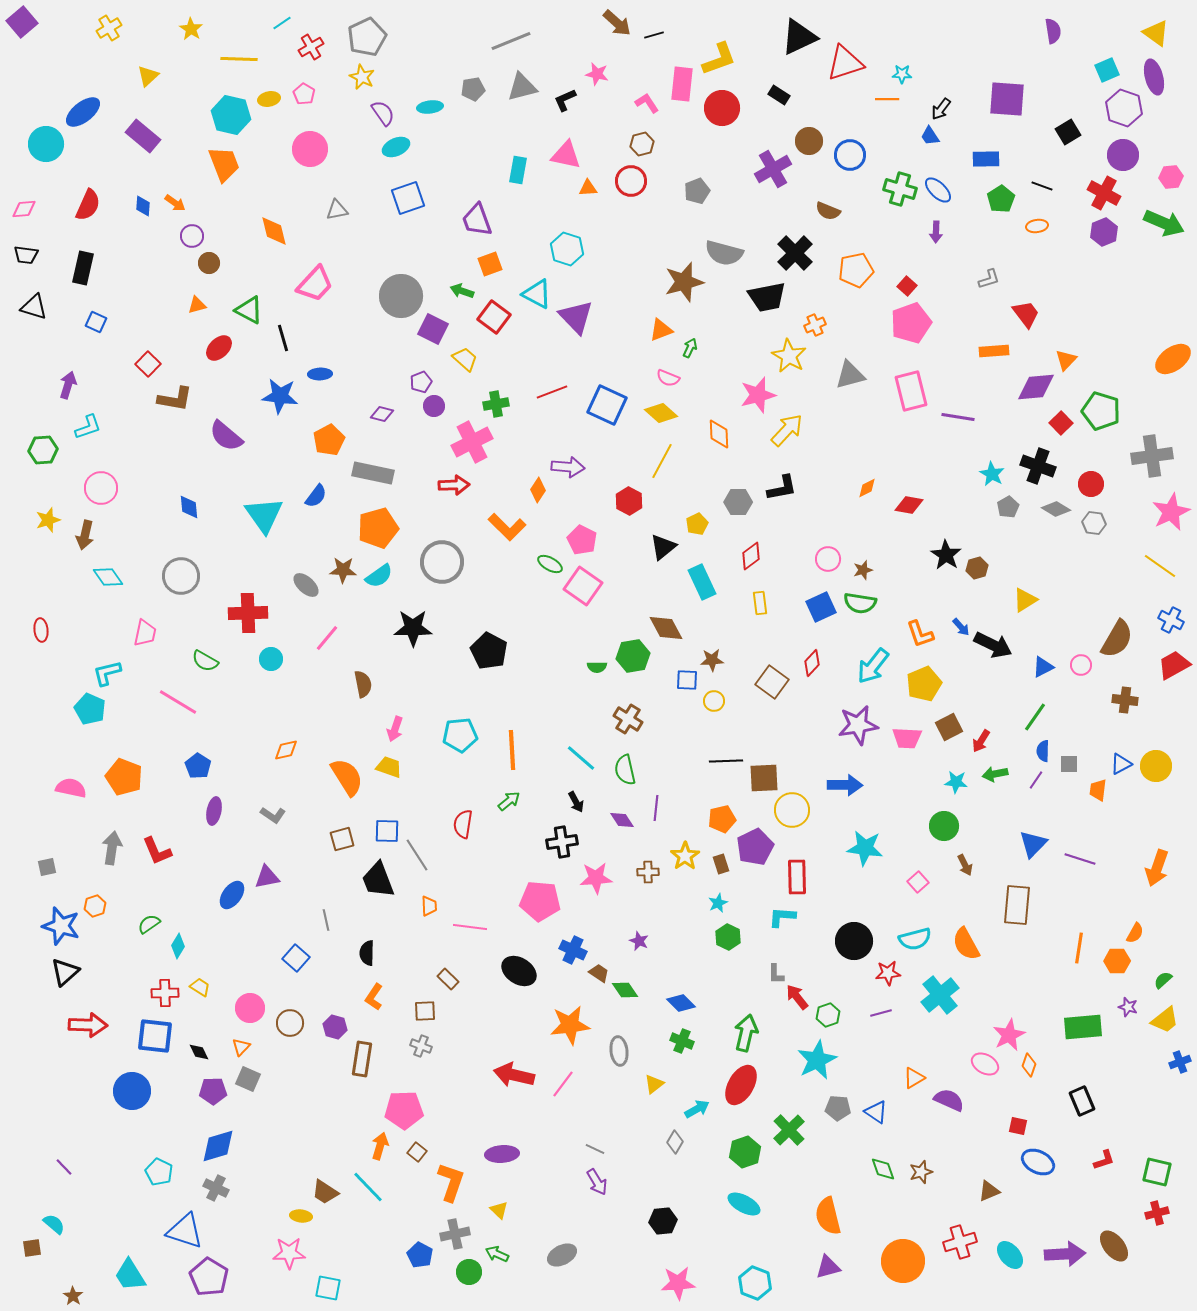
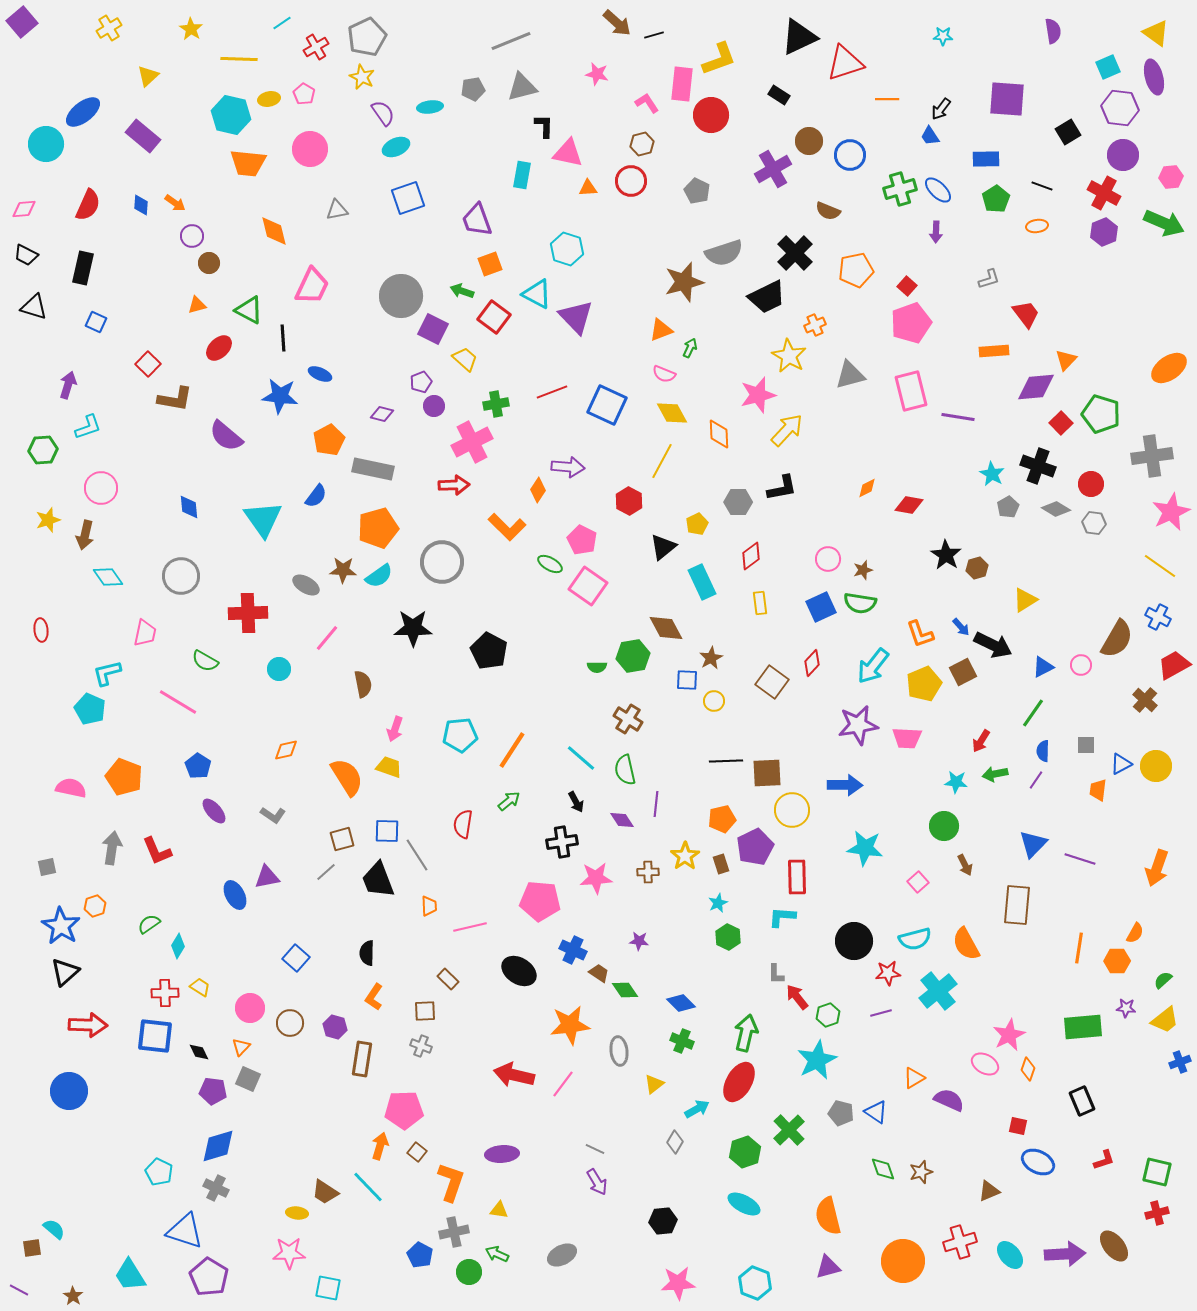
red cross at (311, 47): moved 5 px right
cyan square at (1107, 70): moved 1 px right, 3 px up
cyan star at (902, 74): moved 41 px right, 38 px up
black L-shape at (565, 100): moved 21 px left, 26 px down; rotated 115 degrees clockwise
red circle at (722, 108): moved 11 px left, 7 px down
purple hexagon at (1124, 108): moved 4 px left; rotated 12 degrees counterclockwise
pink triangle at (566, 155): moved 2 px right, 2 px up
orange trapezoid at (224, 164): moved 24 px right, 1 px up; rotated 117 degrees clockwise
cyan rectangle at (518, 170): moved 4 px right, 5 px down
green cross at (900, 189): rotated 32 degrees counterclockwise
gray pentagon at (697, 191): rotated 25 degrees counterclockwise
green pentagon at (1001, 199): moved 5 px left
blue diamond at (143, 206): moved 2 px left, 1 px up
gray semicircle at (724, 253): rotated 33 degrees counterclockwise
black trapezoid at (26, 255): rotated 20 degrees clockwise
pink trapezoid at (315, 284): moved 3 px left, 2 px down; rotated 18 degrees counterclockwise
black trapezoid at (767, 297): rotated 15 degrees counterclockwise
black line at (283, 338): rotated 12 degrees clockwise
orange ellipse at (1173, 359): moved 4 px left, 9 px down
blue ellipse at (320, 374): rotated 25 degrees clockwise
pink semicircle at (668, 378): moved 4 px left, 4 px up
green pentagon at (1101, 411): moved 3 px down
yellow diamond at (661, 413): moved 11 px right; rotated 20 degrees clockwise
gray rectangle at (373, 473): moved 4 px up
cyan triangle at (264, 515): moved 1 px left, 4 px down
gray ellipse at (306, 585): rotated 12 degrees counterclockwise
pink square at (583, 586): moved 5 px right
blue cross at (1171, 620): moved 13 px left, 3 px up
cyan circle at (271, 659): moved 8 px right, 10 px down
brown star at (712, 660): moved 1 px left, 2 px up; rotated 25 degrees counterclockwise
brown cross at (1125, 700): moved 20 px right; rotated 35 degrees clockwise
green line at (1035, 717): moved 2 px left, 4 px up
brown square at (949, 727): moved 14 px right, 55 px up
orange line at (512, 750): rotated 36 degrees clockwise
gray square at (1069, 764): moved 17 px right, 19 px up
brown square at (764, 778): moved 3 px right, 5 px up
purple line at (656, 808): moved 4 px up
purple ellipse at (214, 811): rotated 52 degrees counterclockwise
blue ellipse at (232, 895): moved 3 px right; rotated 64 degrees counterclockwise
gray line at (326, 920): moved 48 px up; rotated 60 degrees clockwise
blue star at (61, 926): rotated 15 degrees clockwise
pink line at (470, 927): rotated 20 degrees counterclockwise
purple star at (639, 941): rotated 18 degrees counterclockwise
cyan cross at (940, 995): moved 2 px left, 4 px up
purple star at (1128, 1007): moved 2 px left, 1 px down; rotated 12 degrees counterclockwise
orange diamond at (1029, 1065): moved 1 px left, 4 px down
red ellipse at (741, 1085): moved 2 px left, 3 px up
blue circle at (132, 1091): moved 63 px left
purple pentagon at (213, 1091): rotated 8 degrees clockwise
gray pentagon at (838, 1108): moved 3 px right, 5 px down; rotated 10 degrees clockwise
purple line at (64, 1167): moved 45 px left, 123 px down; rotated 18 degrees counterclockwise
yellow triangle at (499, 1210): rotated 36 degrees counterclockwise
yellow ellipse at (301, 1216): moved 4 px left, 3 px up
cyan semicircle at (54, 1224): moved 5 px down
gray cross at (455, 1234): moved 1 px left, 2 px up
